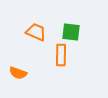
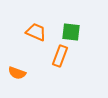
orange rectangle: moved 1 px left, 1 px down; rotated 20 degrees clockwise
orange semicircle: moved 1 px left
